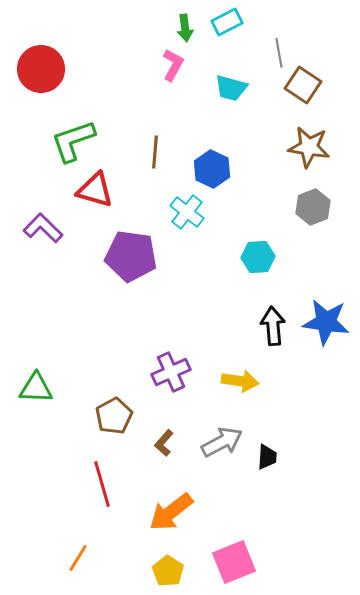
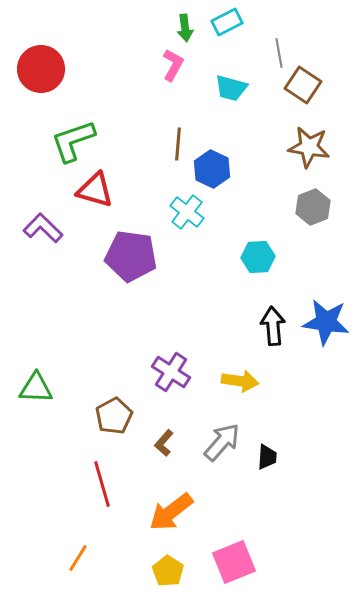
brown line: moved 23 px right, 8 px up
purple cross: rotated 33 degrees counterclockwise
gray arrow: rotated 21 degrees counterclockwise
